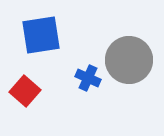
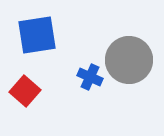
blue square: moved 4 px left
blue cross: moved 2 px right, 1 px up
